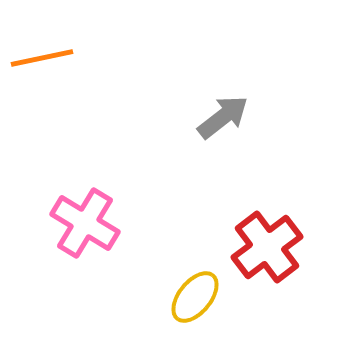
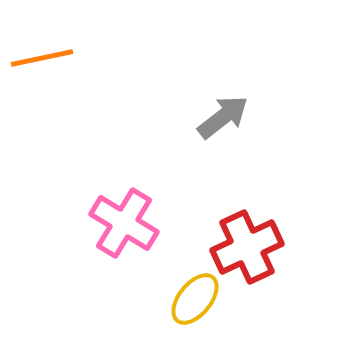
pink cross: moved 39 px right
red cross: moved 20 px left; rotated 12 degrees clockwise
yellow ellipse: moved 2 px down
